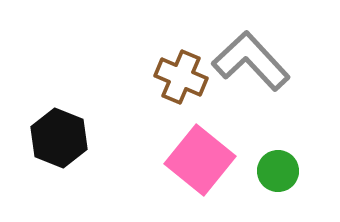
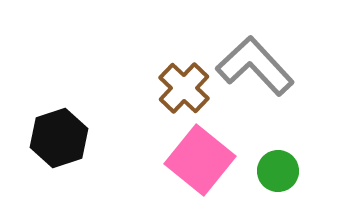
gray L-shape: moved 4 px right, 5 px down
brown cross: moved 3 px right, 11 px down; rotated 21 degrees clockwise
black hexagon: rotated 20 degrees clockwise
